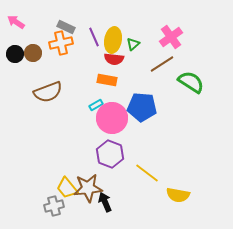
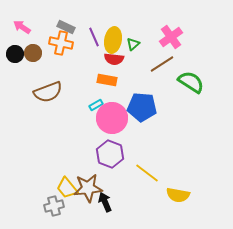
pink arrow: moved 6 px right, 5 px down
orange cross: rotated 25 degrees clockwise
